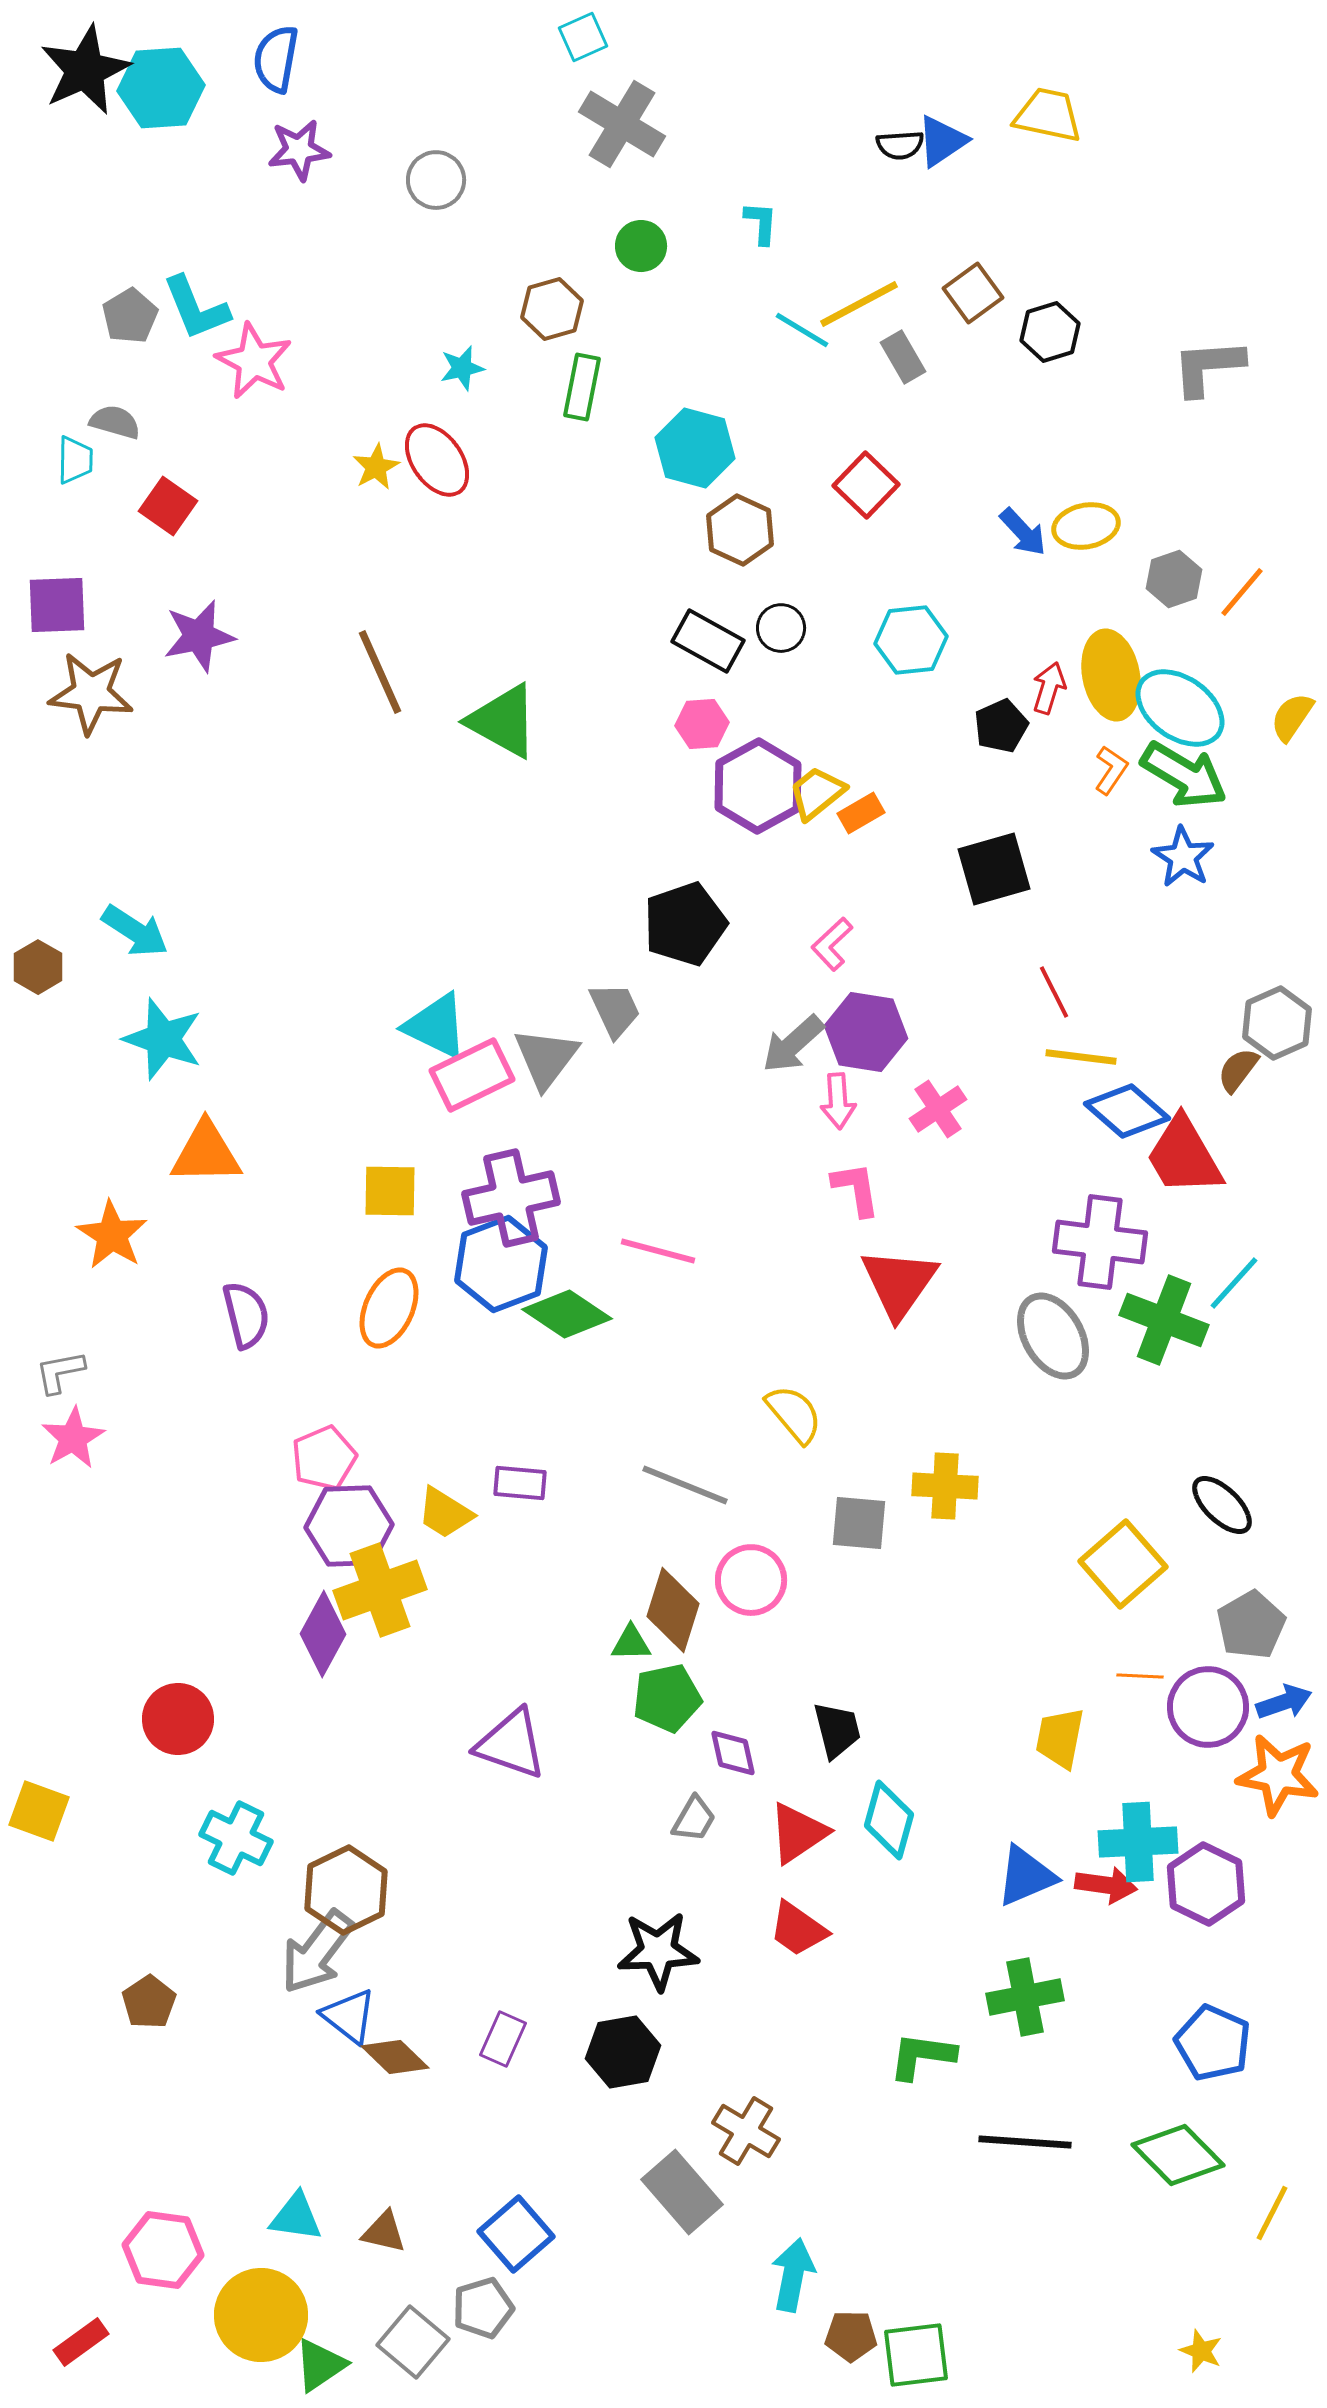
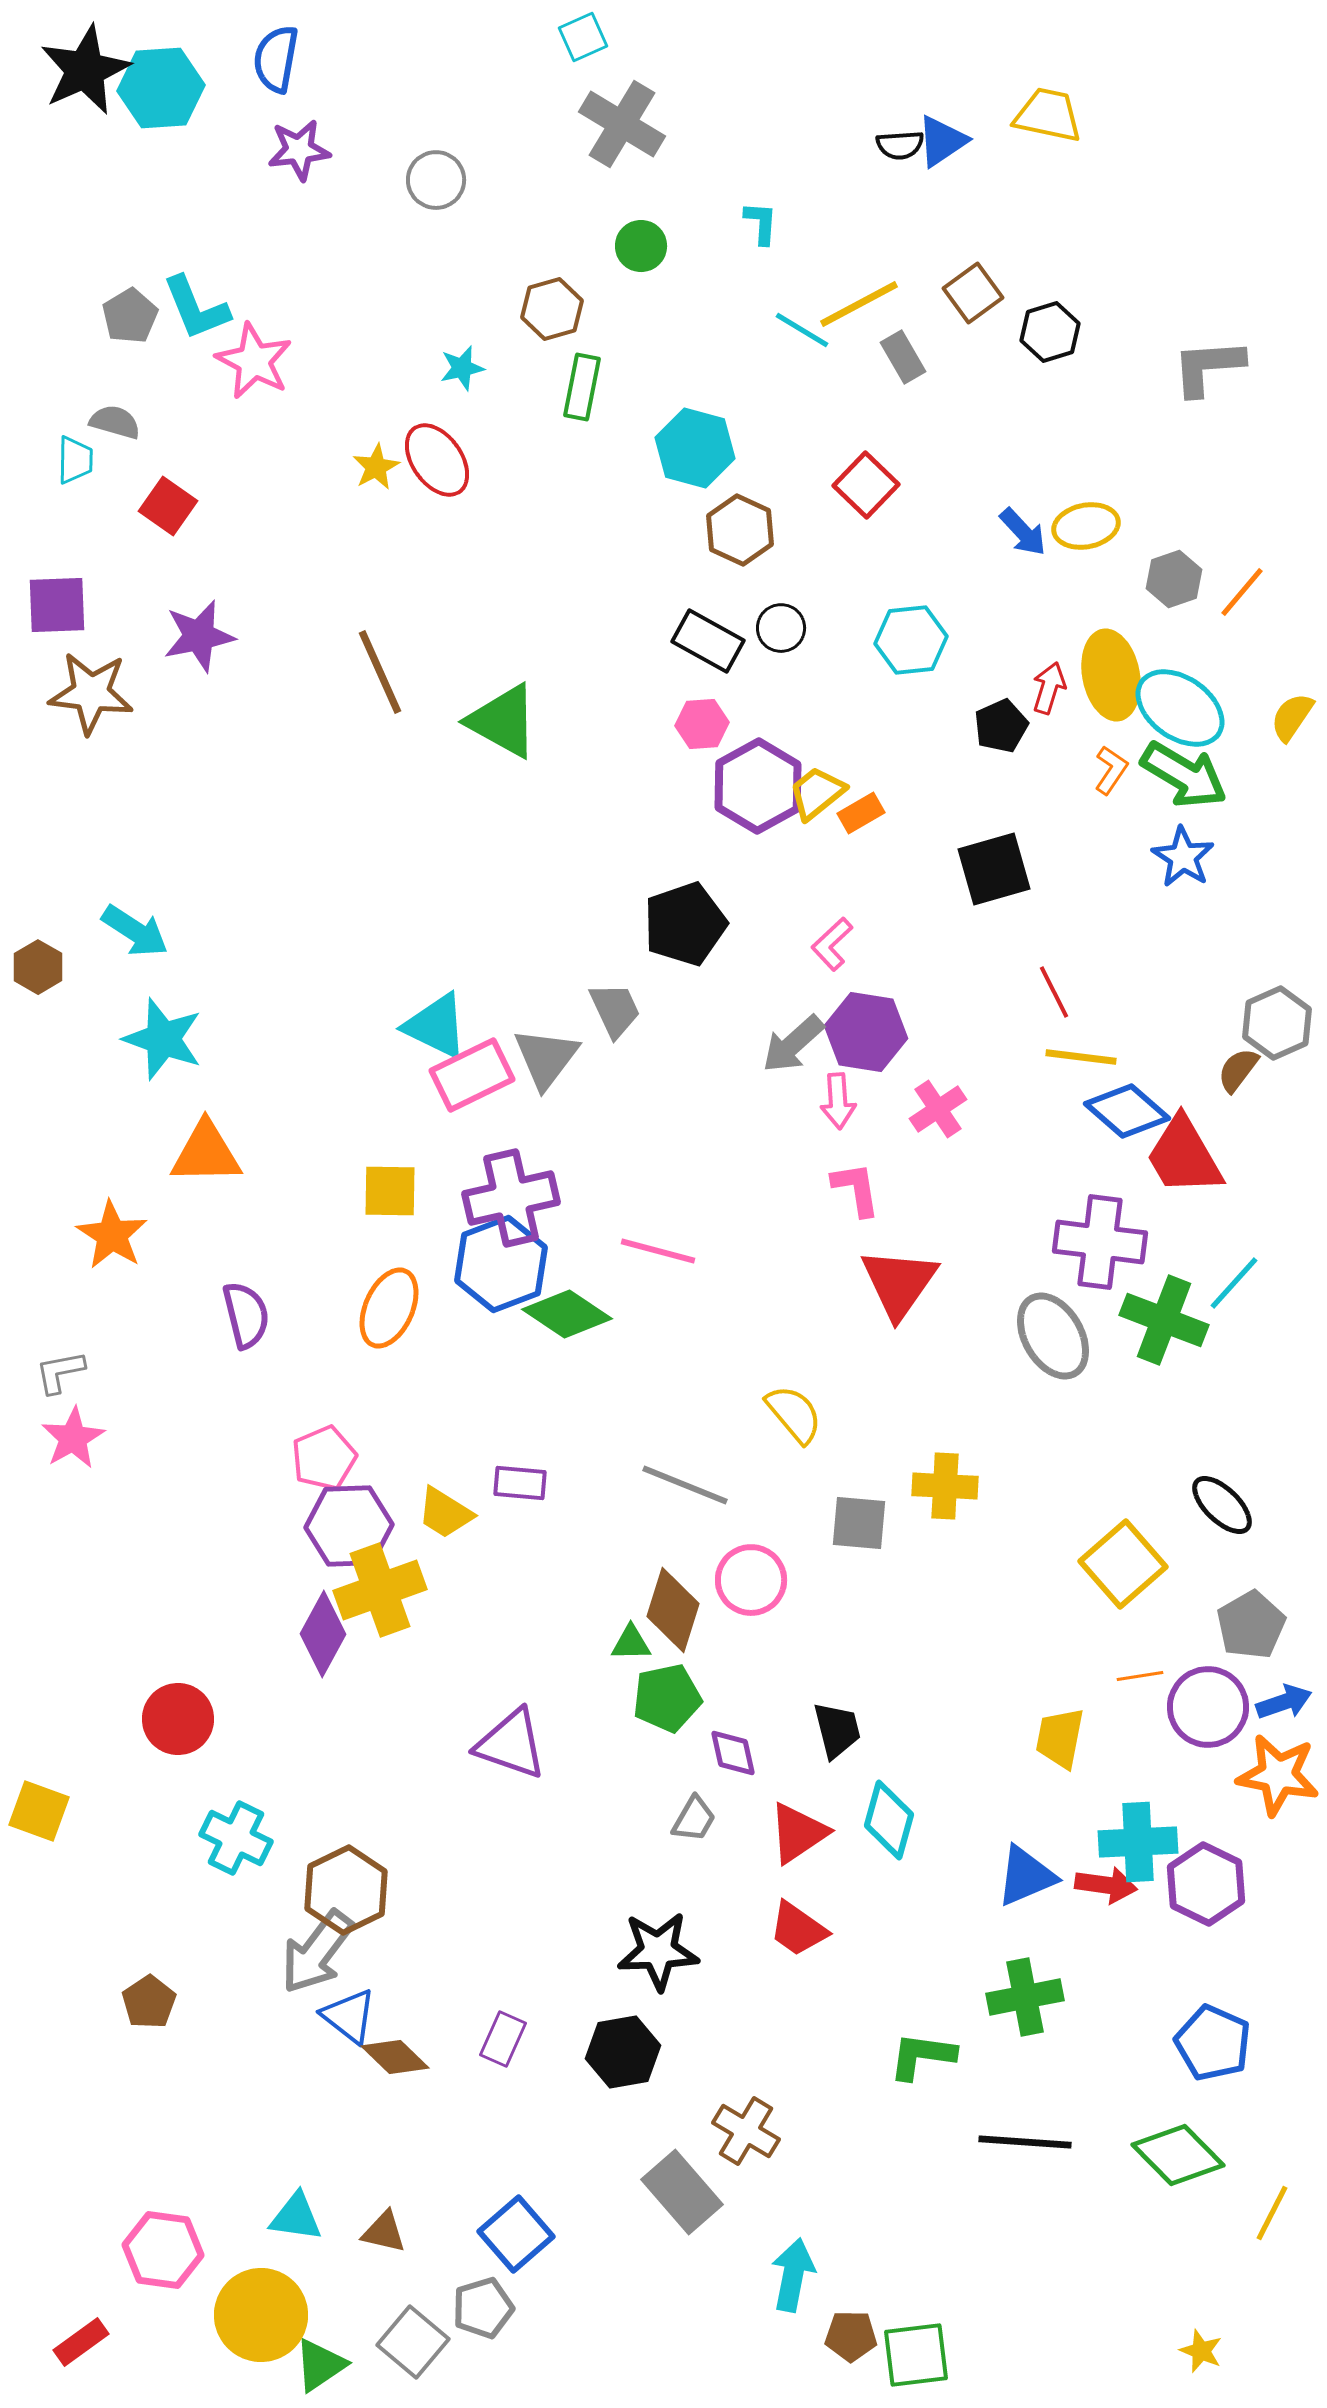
orange line at (1140, 1676): rotated 12 degrees counterclockwise
